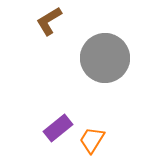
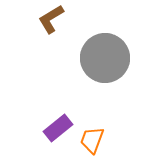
brown L-shape: moved 2 px right, 2 px up
orange trapezoid: rotated 12 degrees counterclockwise
